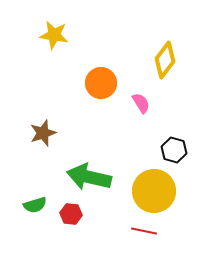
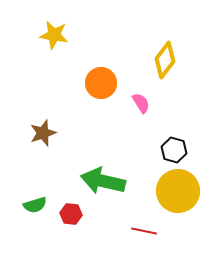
green arrow: moved 14 px right, 4 px down
yellow circle: moved 24 px right
